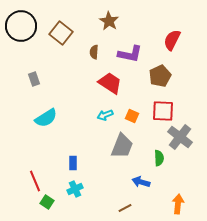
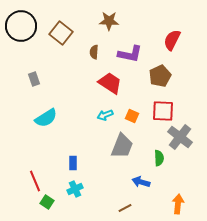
brown star: rotated 30 degrees counterclockwise
